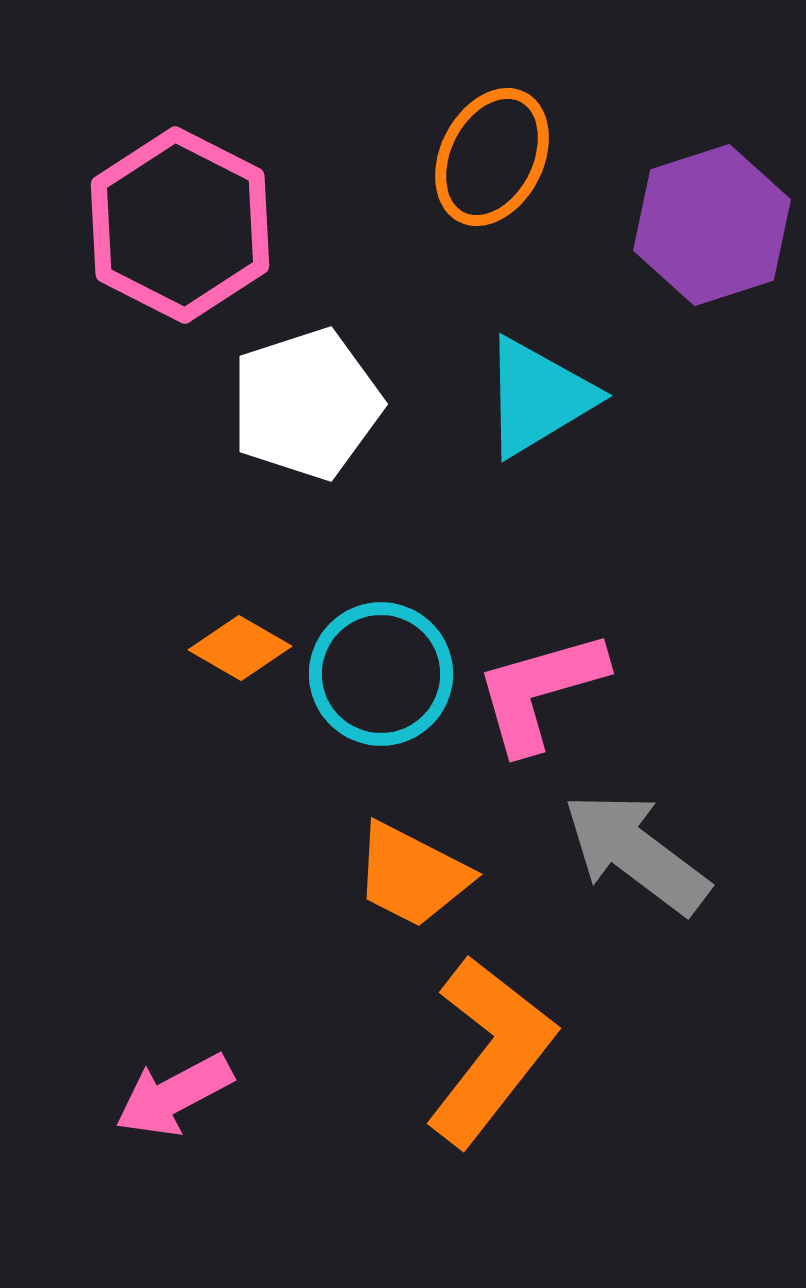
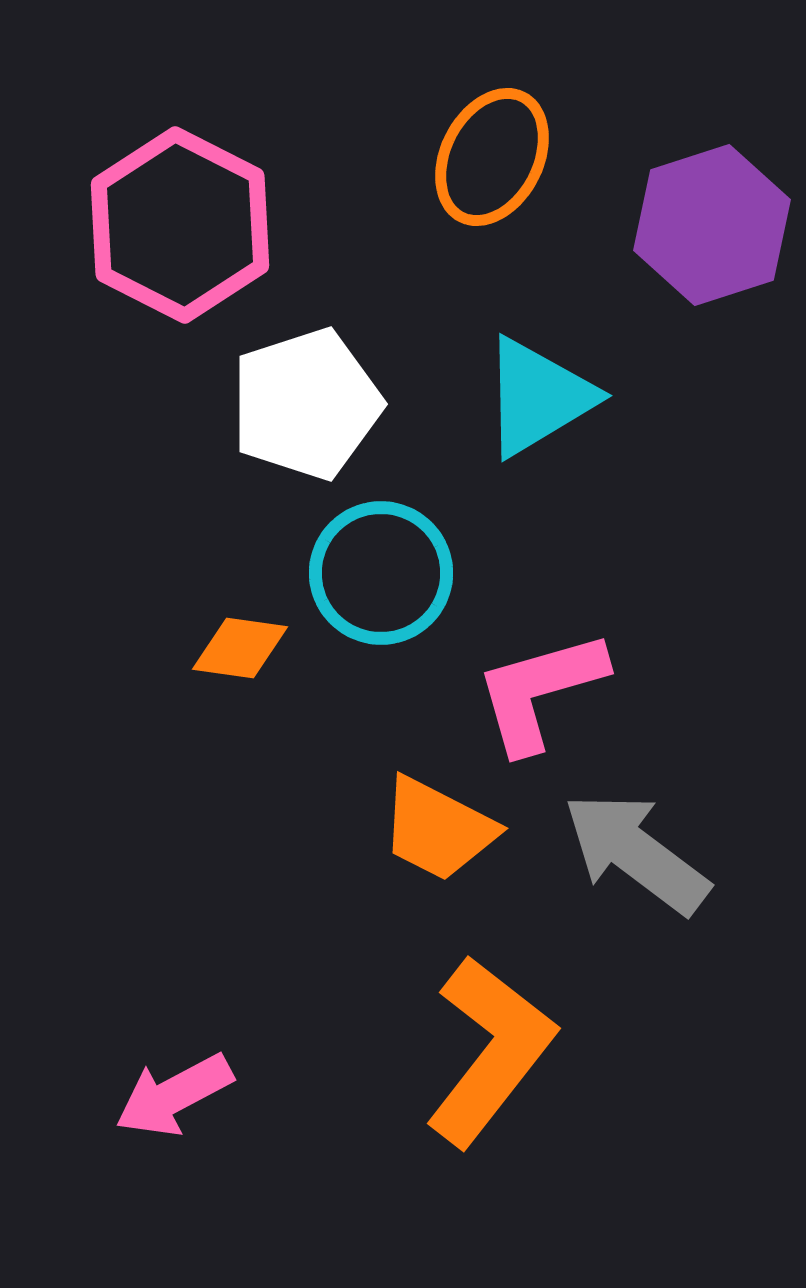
orange diamond: rotated 22 degrees counterclockwise
cyan circle: moved 101 px up
orange trapezoid: moved 26 px right, 46 px up
